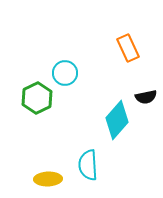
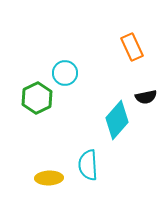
orange rectangle: moved 4 px right, 1 px up
yellow ellipse: moved 1 px right, 1 px up
